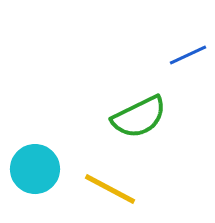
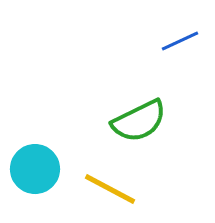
blue line: moved 8 px left, 14 px up
green semicircle: moved 4 px down
